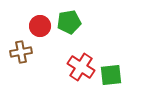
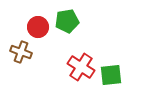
green pentagon: moved 2 px left, 1 px up
red circle: moved 2 px left, 1 px down
brown cross: rotated 30 degrees clockwise
